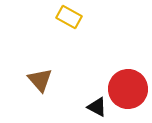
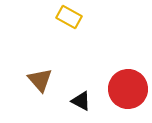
black triangle: moved 16 px left, 6 px up
